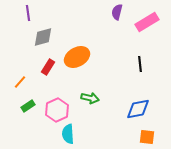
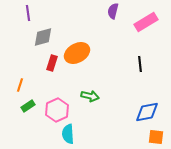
purple semicircle: moved 4 px left, 1 px up
pink rectangle: moved 1 px left
orange ellipse: moved 4 px up
red rectangle: moved 4 px right, 4 px up; rotated 14 degrees counterclockwise
orange line: moved 3 px down; rotated 24 degrees counterclockwise
green arrow: moved 2 px up
blue diamond: moved 9 px right, 3 px down
orange square: moved 9 px right
